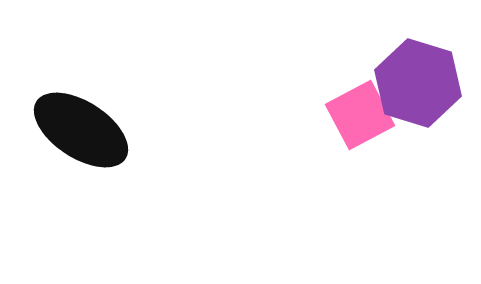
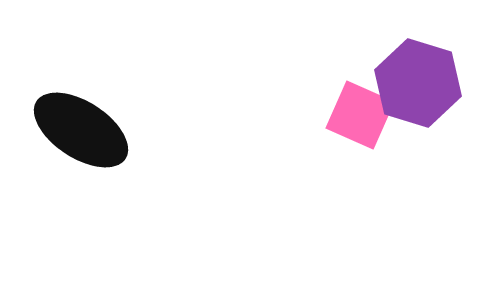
pink square: rotated 38 degrees counterclockwise
